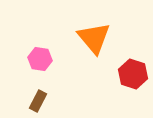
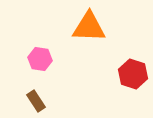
orange triangle: moved 5 px left, 11 px up; rotated 48 degrees counterclockwise
brown rectangle: moved 2 px left; rotated 60 degrees counterclockwise
